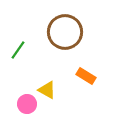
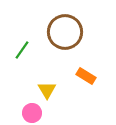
green line: moved 4 px right
yellow triangle: rotated 30 degrees clockwise
pink circle: moved 5 px right, 9 px down
